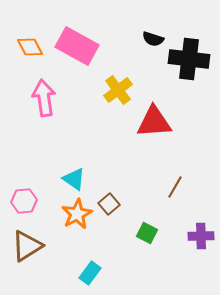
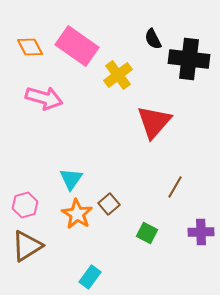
black semicircle: rotated 45 degrees clockwise
pink rectangle: rotated 6 degrees clockwise
yellow cross: moved 15 px up
pink arrow: rotated 114 degrees clockwise
red triangle: rotated 45 degrees counterclockwise
cyan triangle: moved 3 px left; rotated 30 degrees clockwise
pink hexagon: moved 1 px right, 4 px down; rotated 10 degrees counterclockwise
orange star: rotated 12 degrees counterclockwise
purple cross: moved 4 px up
cyan rectangle: moved 4 px down
